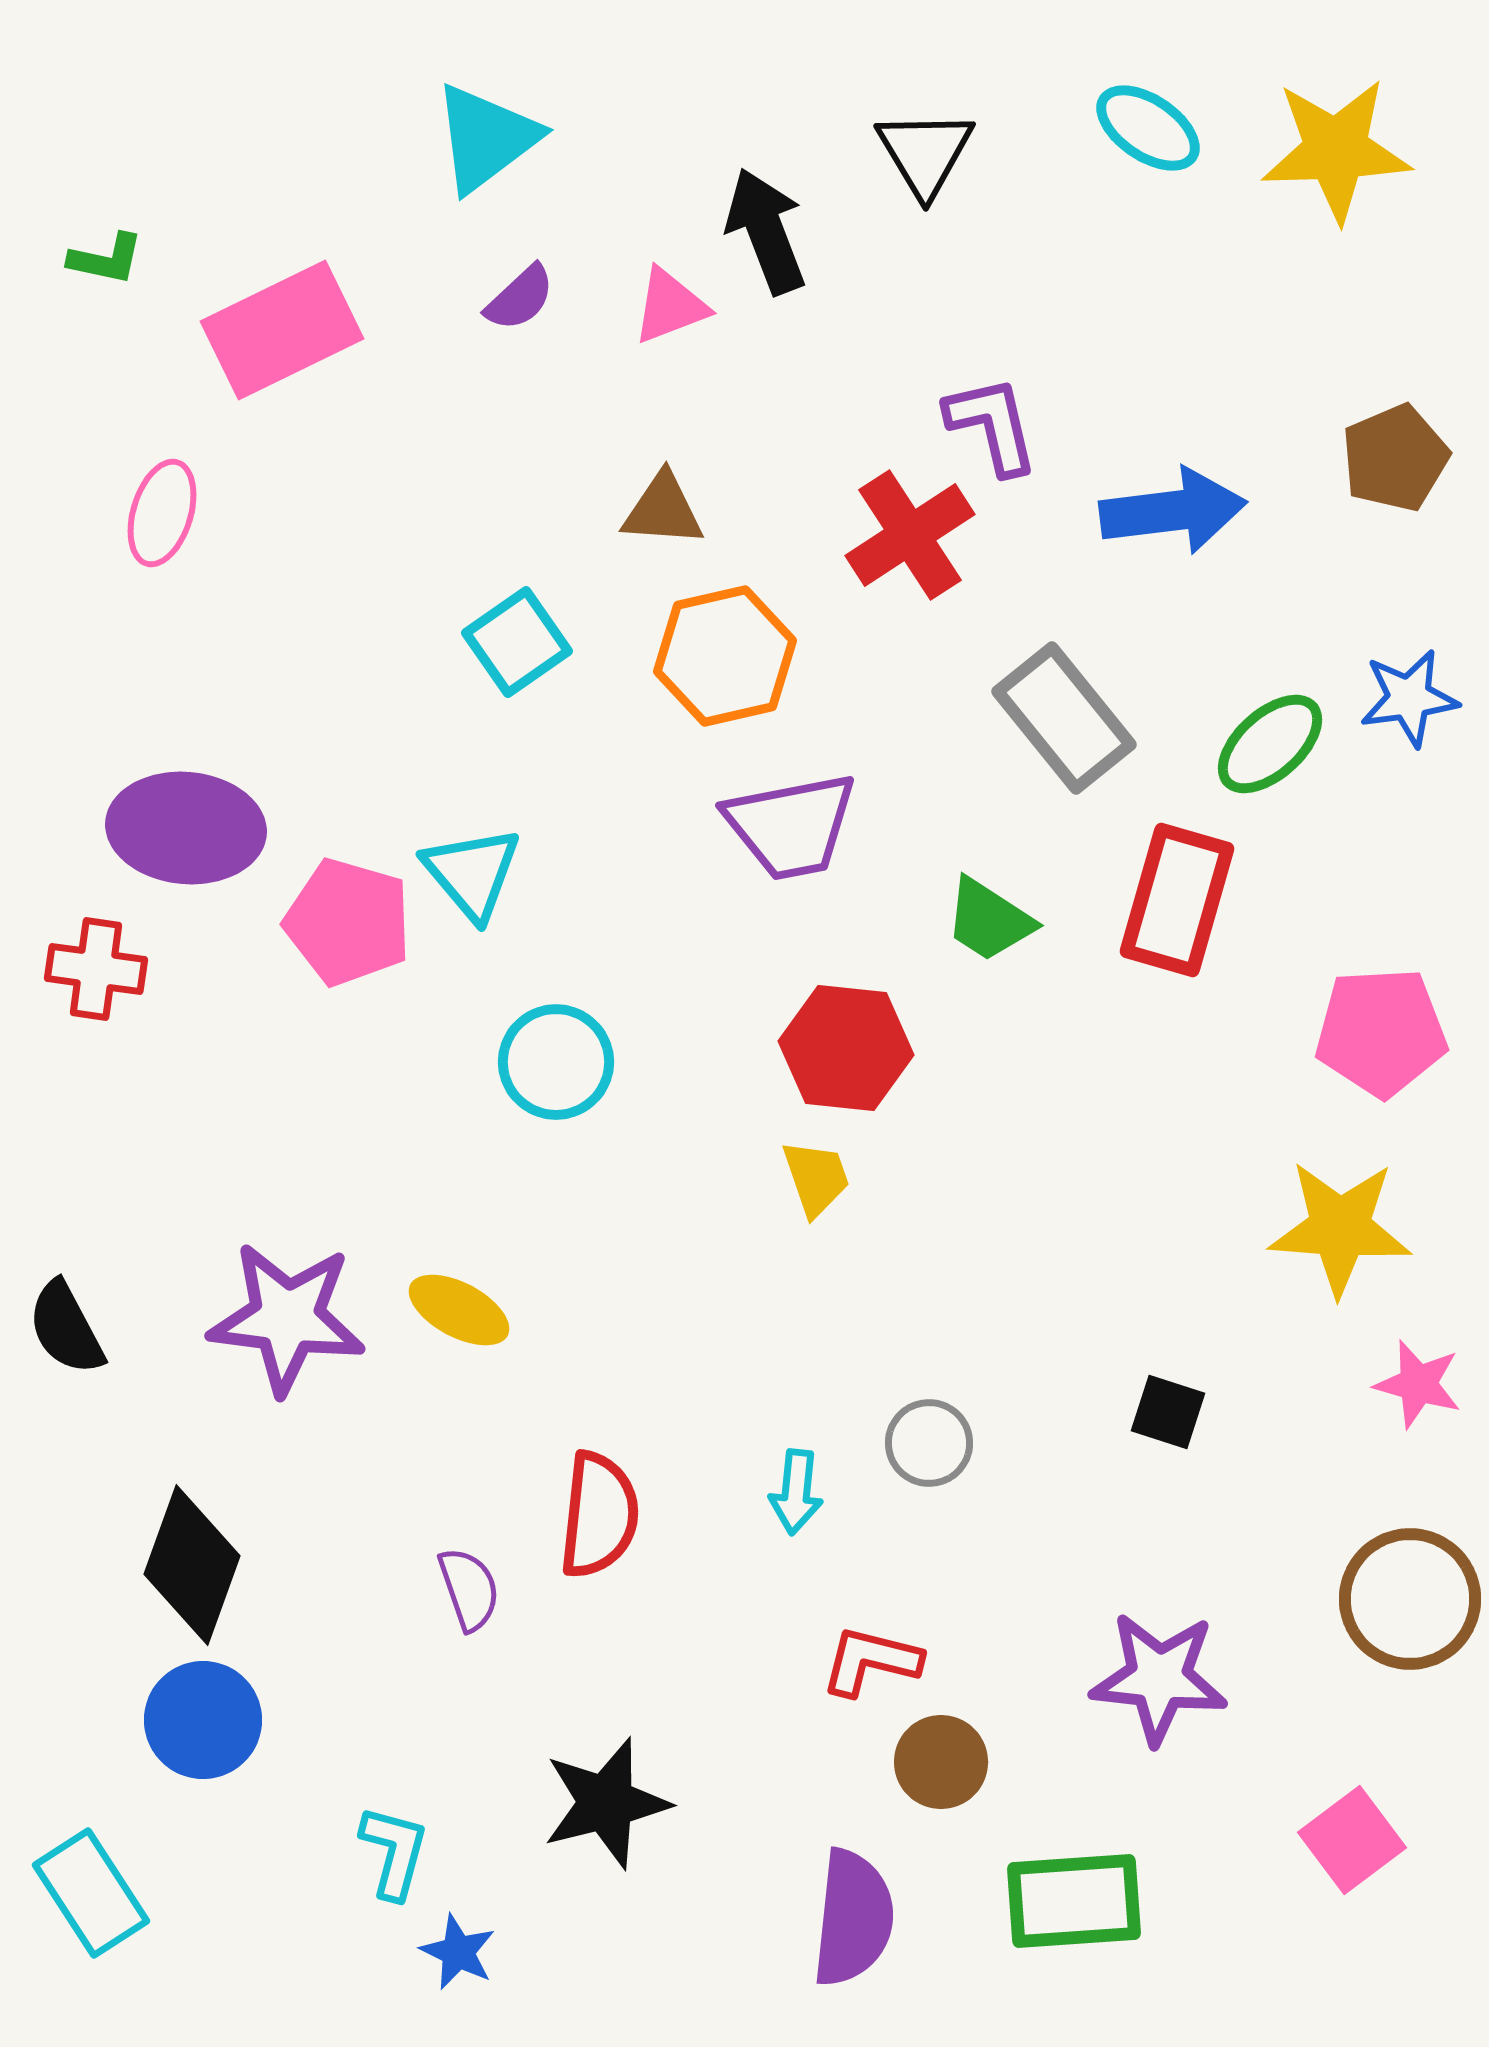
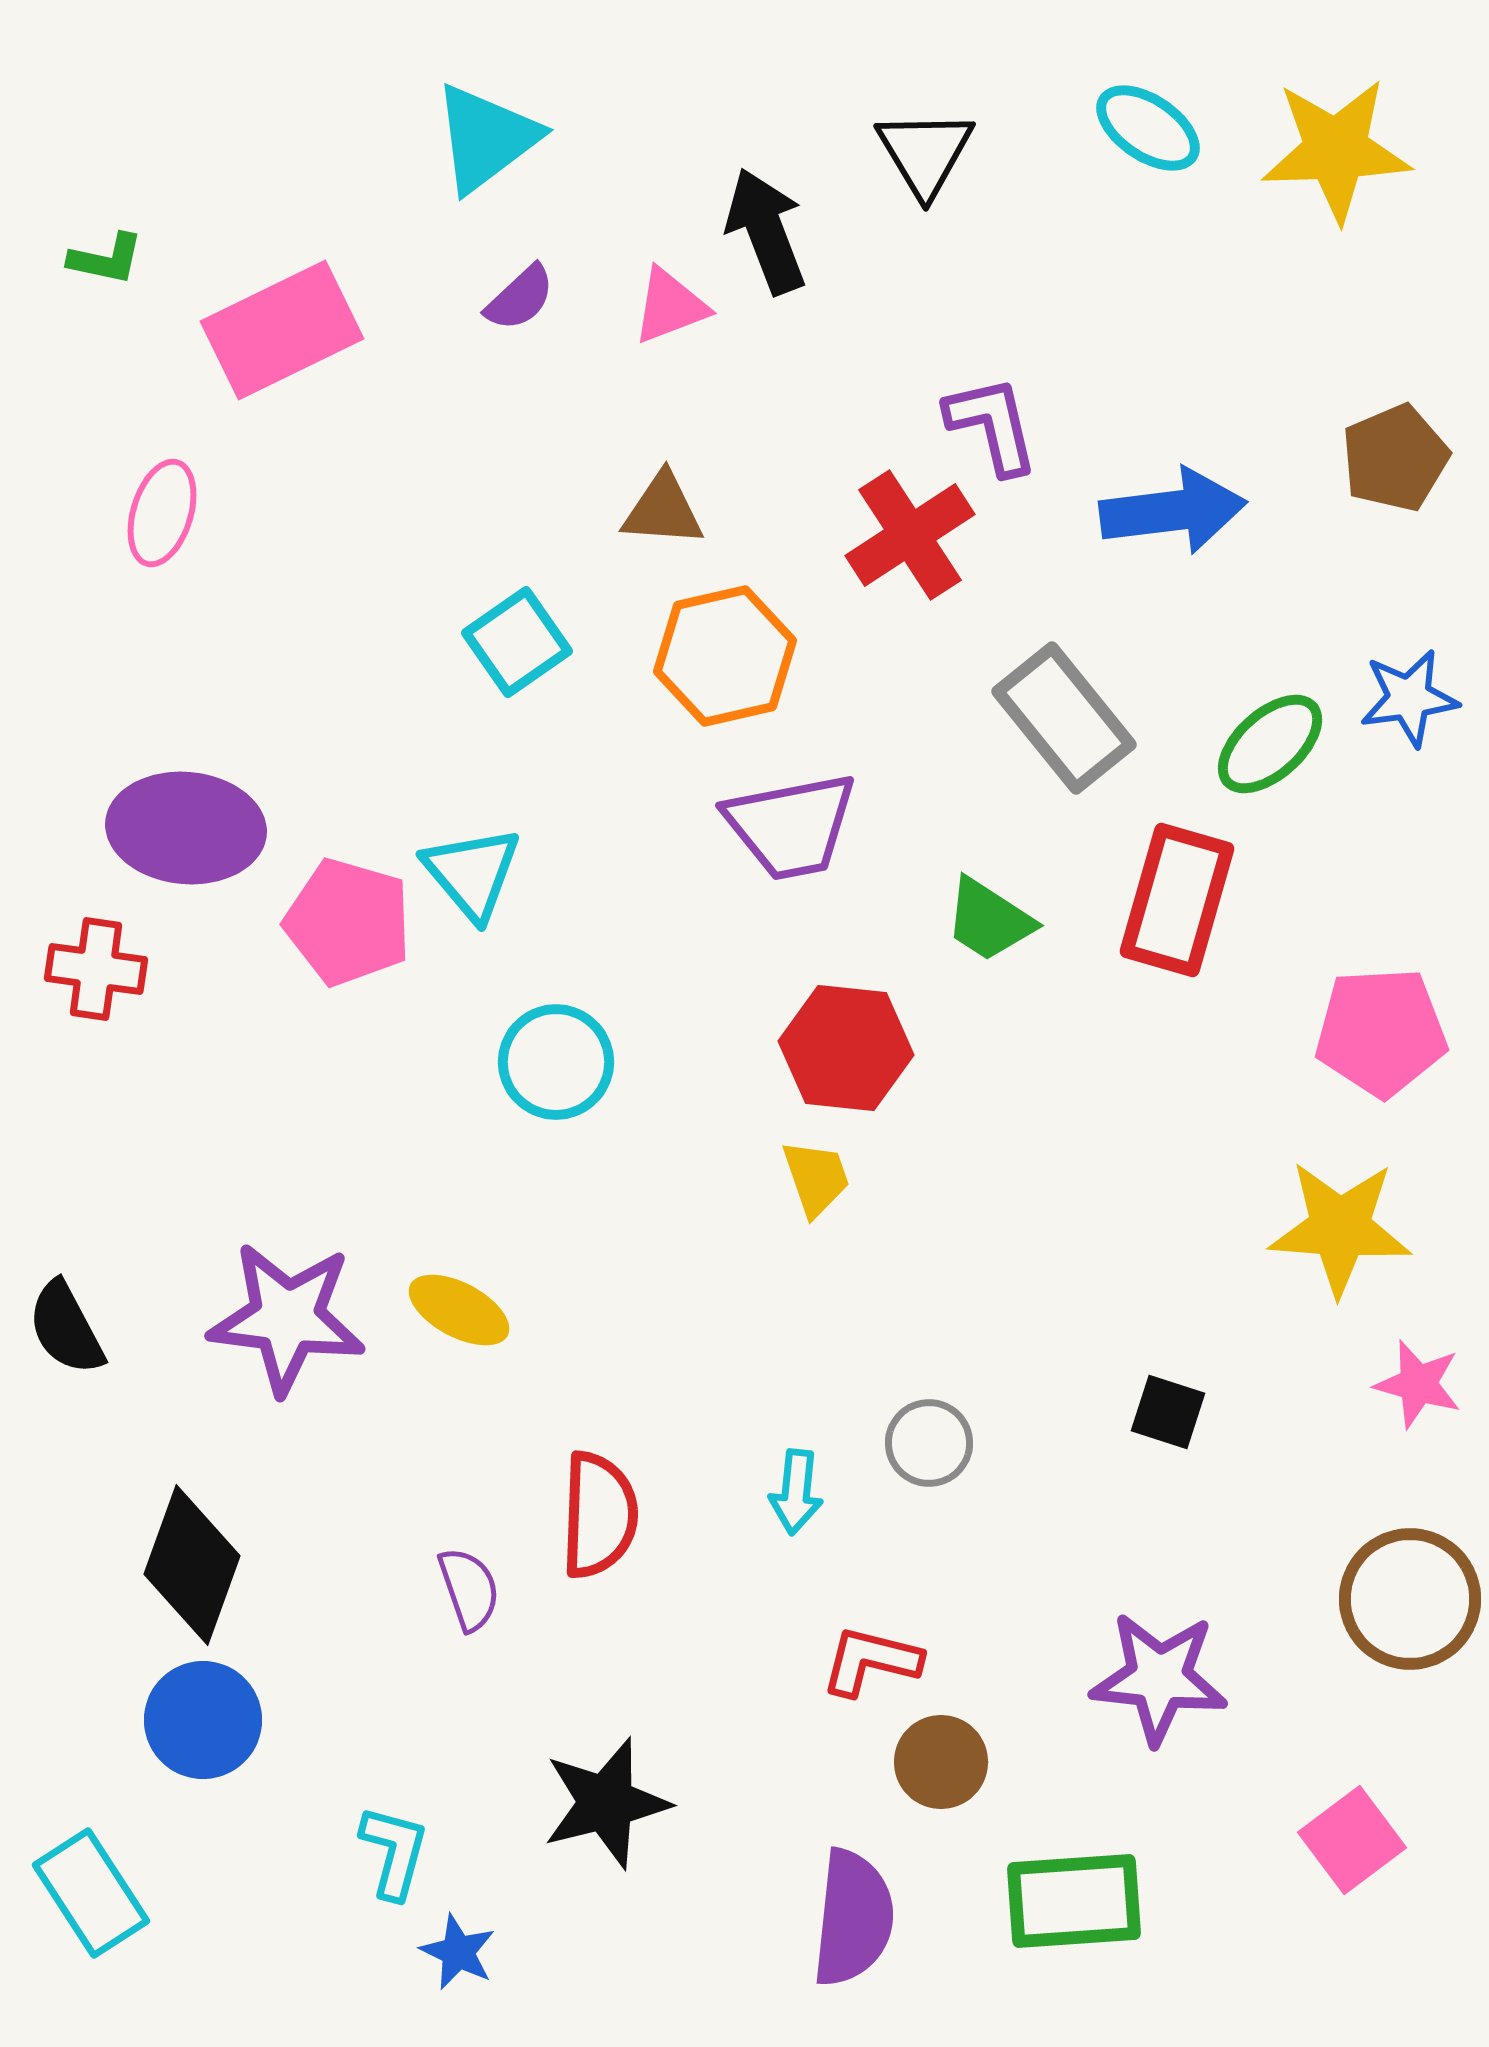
red semicircle at (599, 1515): rotated 4 degrees counterclockwise
